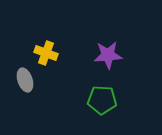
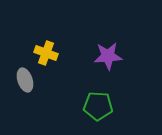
purple star: moved 1 px down
green pentagon: moved 4 px left, 6 px down
